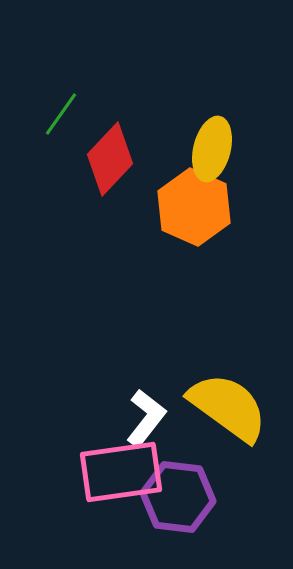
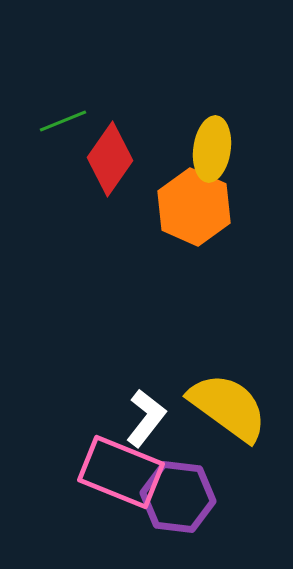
green line: moved 2 px right, 7 px down; rotated 33 degrees clockwise
yellow ellipse: rotated 6 degrees counterclockwise
red diamond: rotated 8 degrees counterclockwise
pink rectangle: rotated 30 degrees clockwise
